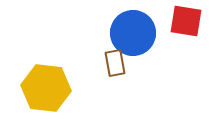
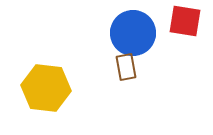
red square: moved 1 px left
brown rectangle: moved 11 px right, 4 px down
